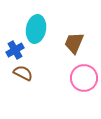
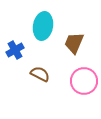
cyan ellipse: moved 7 px right, 3 px up
brown semicircle: moved 17 px right, 1 px down
pink circle: moved 3 px down
